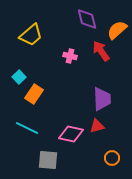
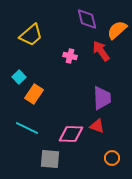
purple trapezoid: moved 1 px up
red triangle: rotated 35 degrees clockwise
pink diamond: rotated 10 degrees counterclockwise
gray square: moved 2 px right, 1 px up
